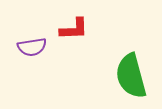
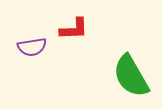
green semicircle: rotated 15 degrees counterclockwise
